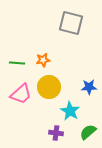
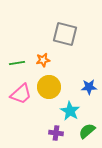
gray square: moved 6 px left, 11 px down
green line: rotated 14 degrees counterclockwise
green semicircle: moved 1 px left, 1 px up
